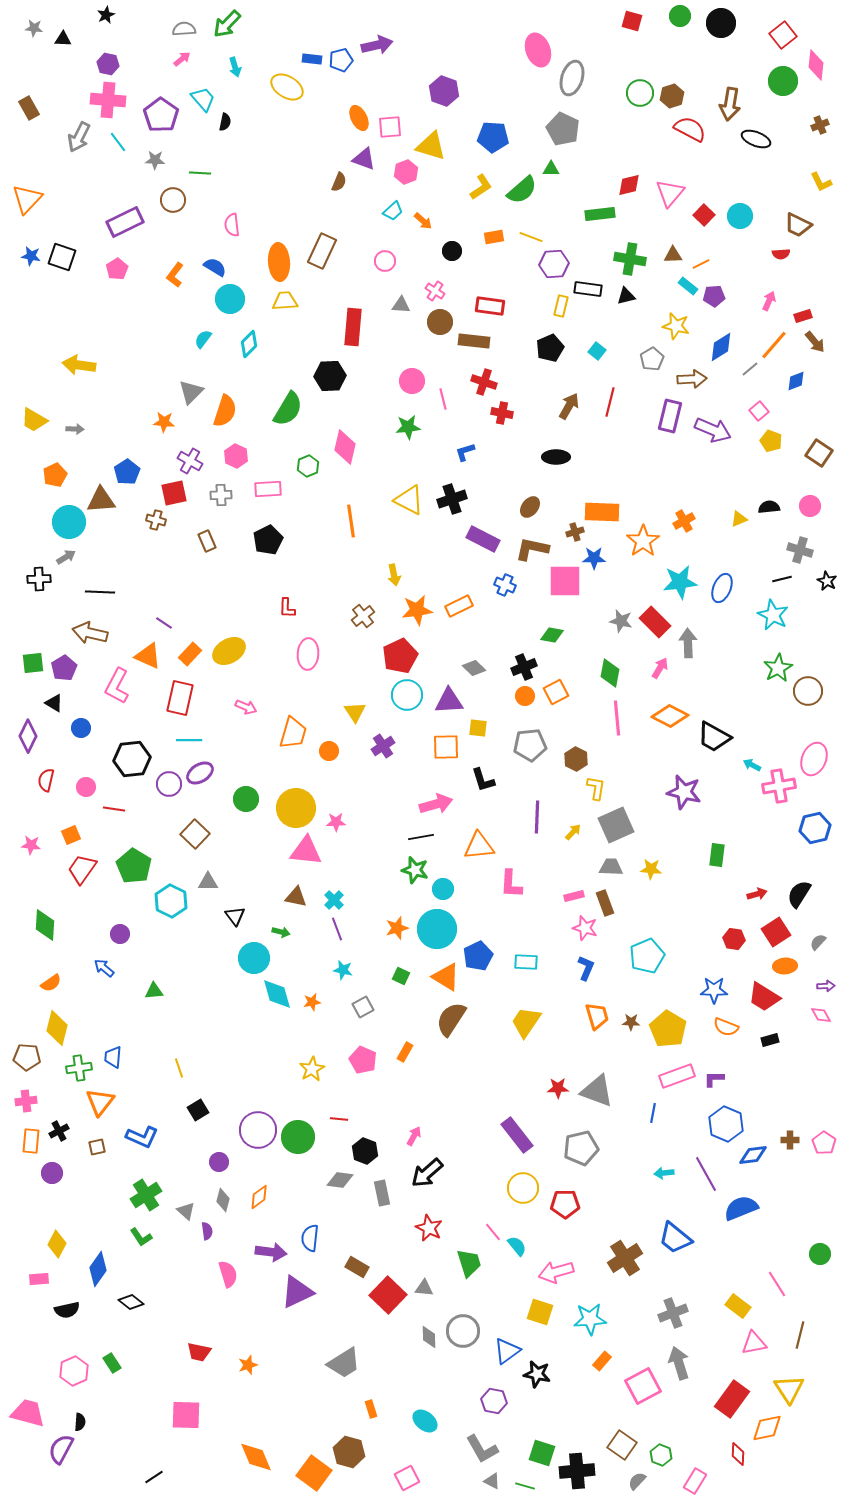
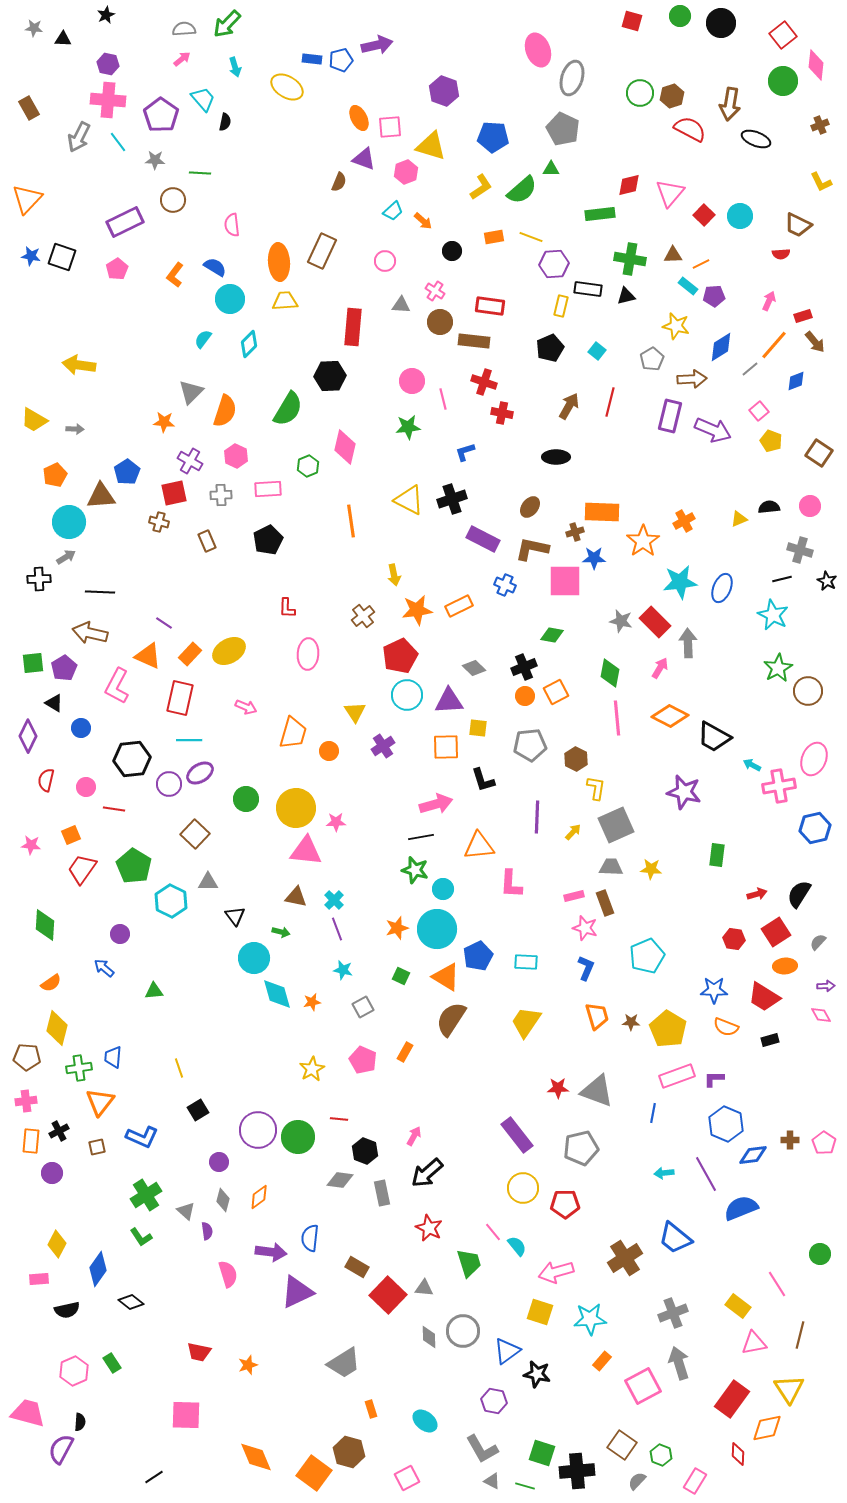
brown triangle at (101, 500): moved 4 px up
brown cross at (156, 520): moved 3 px right, 2 px down
